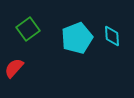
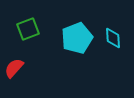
green square: rotated 15 degrees clockwise
cyan diamond: moved 1 px right, 2 px down
